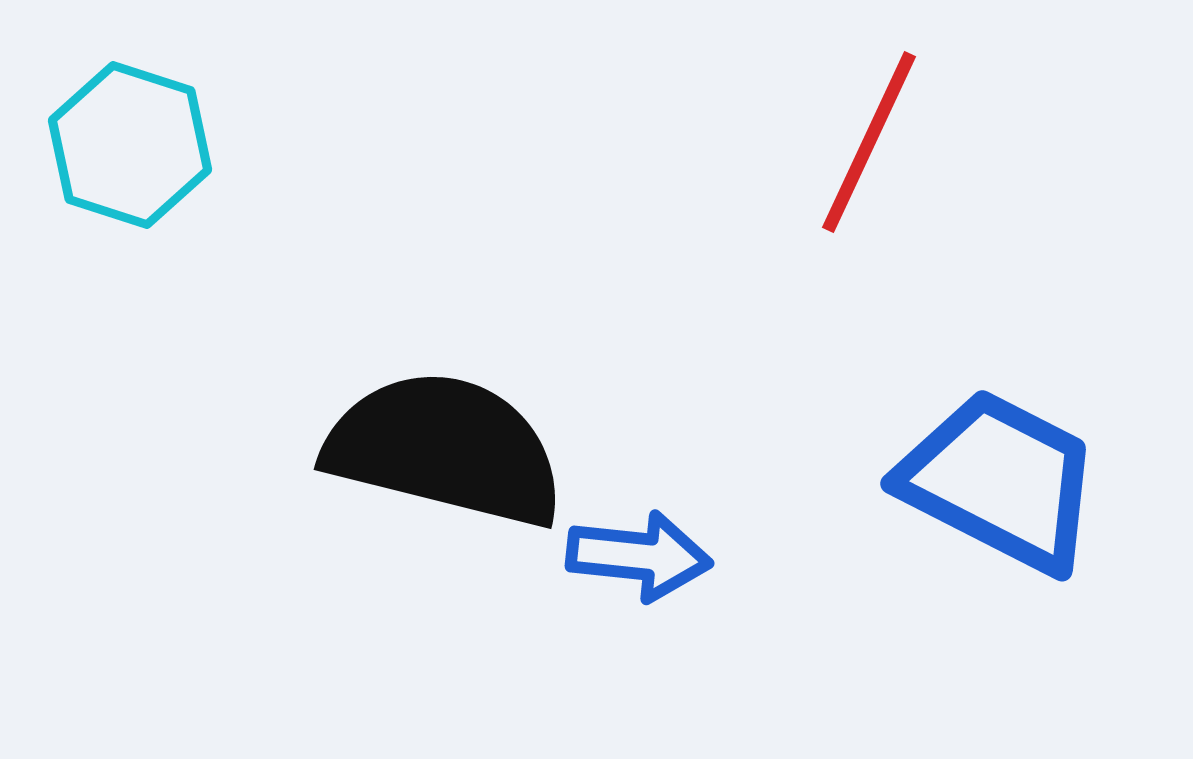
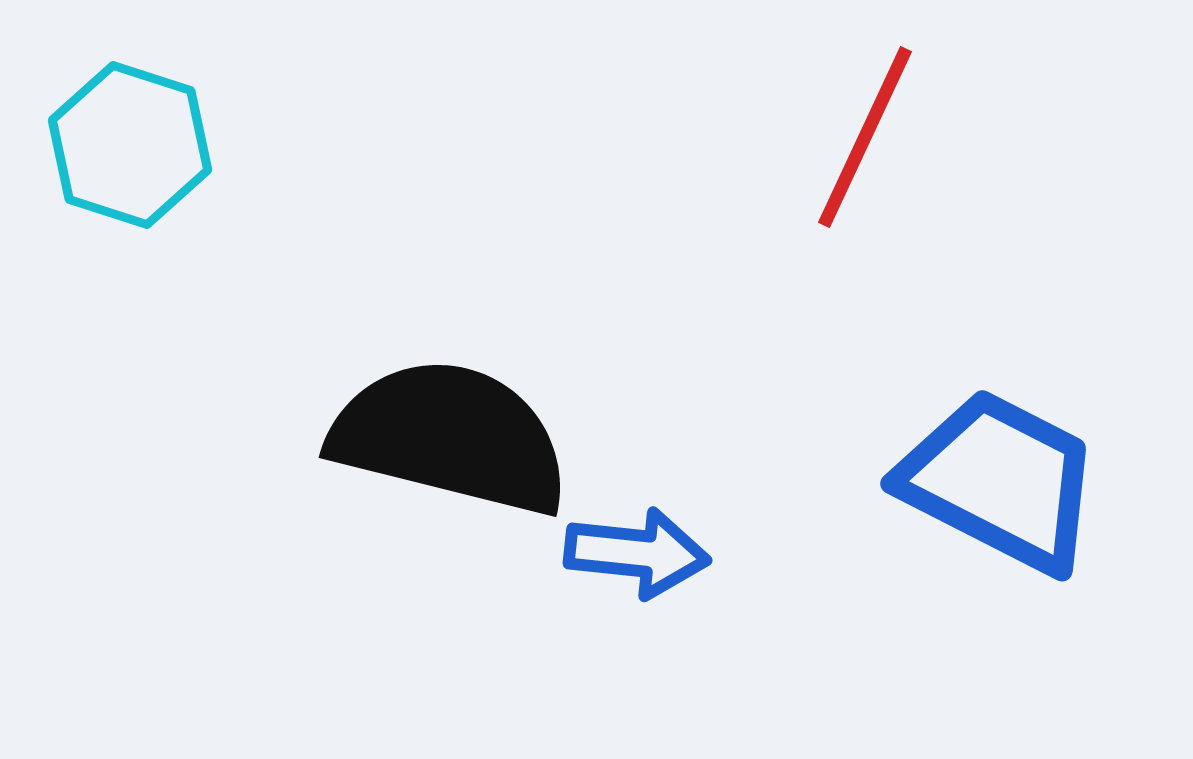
red line: moved 4 px left, 5 px up
black semicircle: moved 5 px right, 12 px up
blue arrow: moved 2 px left, 3 px up
